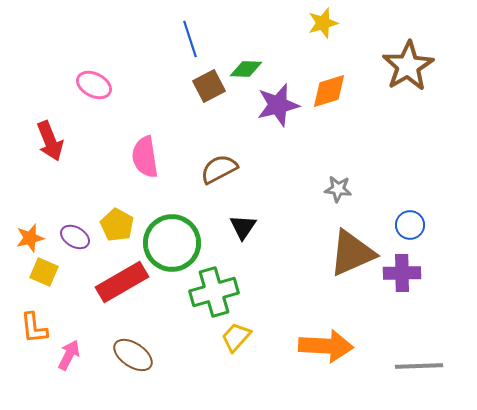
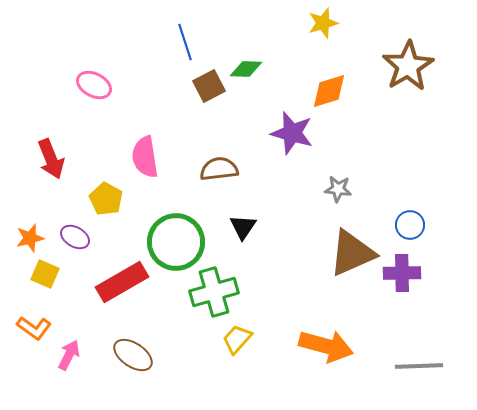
blue line: moved 5 px left, 3 px down
purple star: moved 14 px right, 28 px down; rotated 30 degrees clockwise
red arrow: moved 1 px right, 18 px down
brown semicircle: rotated 21 degrees clockwise
yellow pentagon: moved 11 px left, 26 px up
green circle: moved 4 px right, 1 px up
yellow square: moved 1 px right, 2 px down
orange L-shape: rotated 48 degrees counterclockwise
yellow trapezoid: moved 1 px right, 2 px down
orange arrow: rotated 12 degrees clockwise
